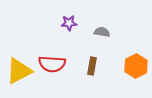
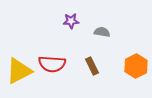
purple star: moved 2 px right, 2 px up
brown rectangle: rotated 36 degrees counterclockwise
